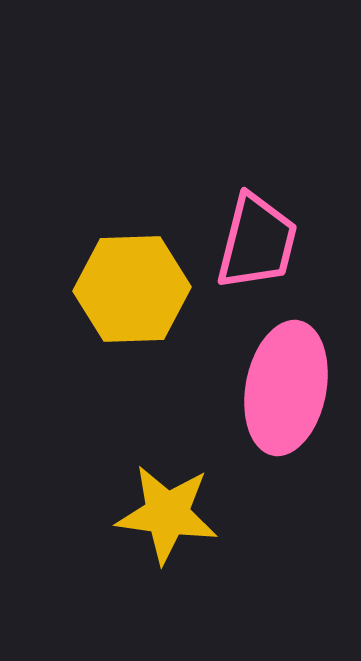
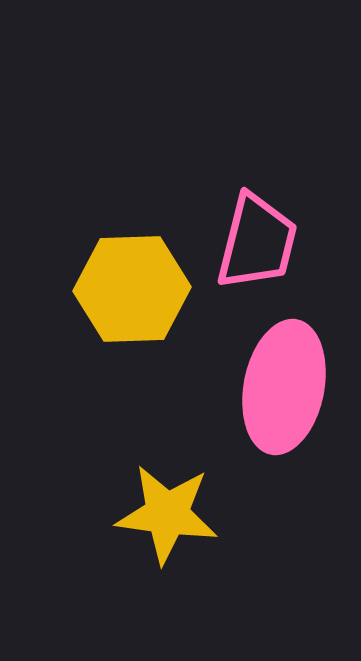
pink ellipse: moved 2 px left, 1 px up
